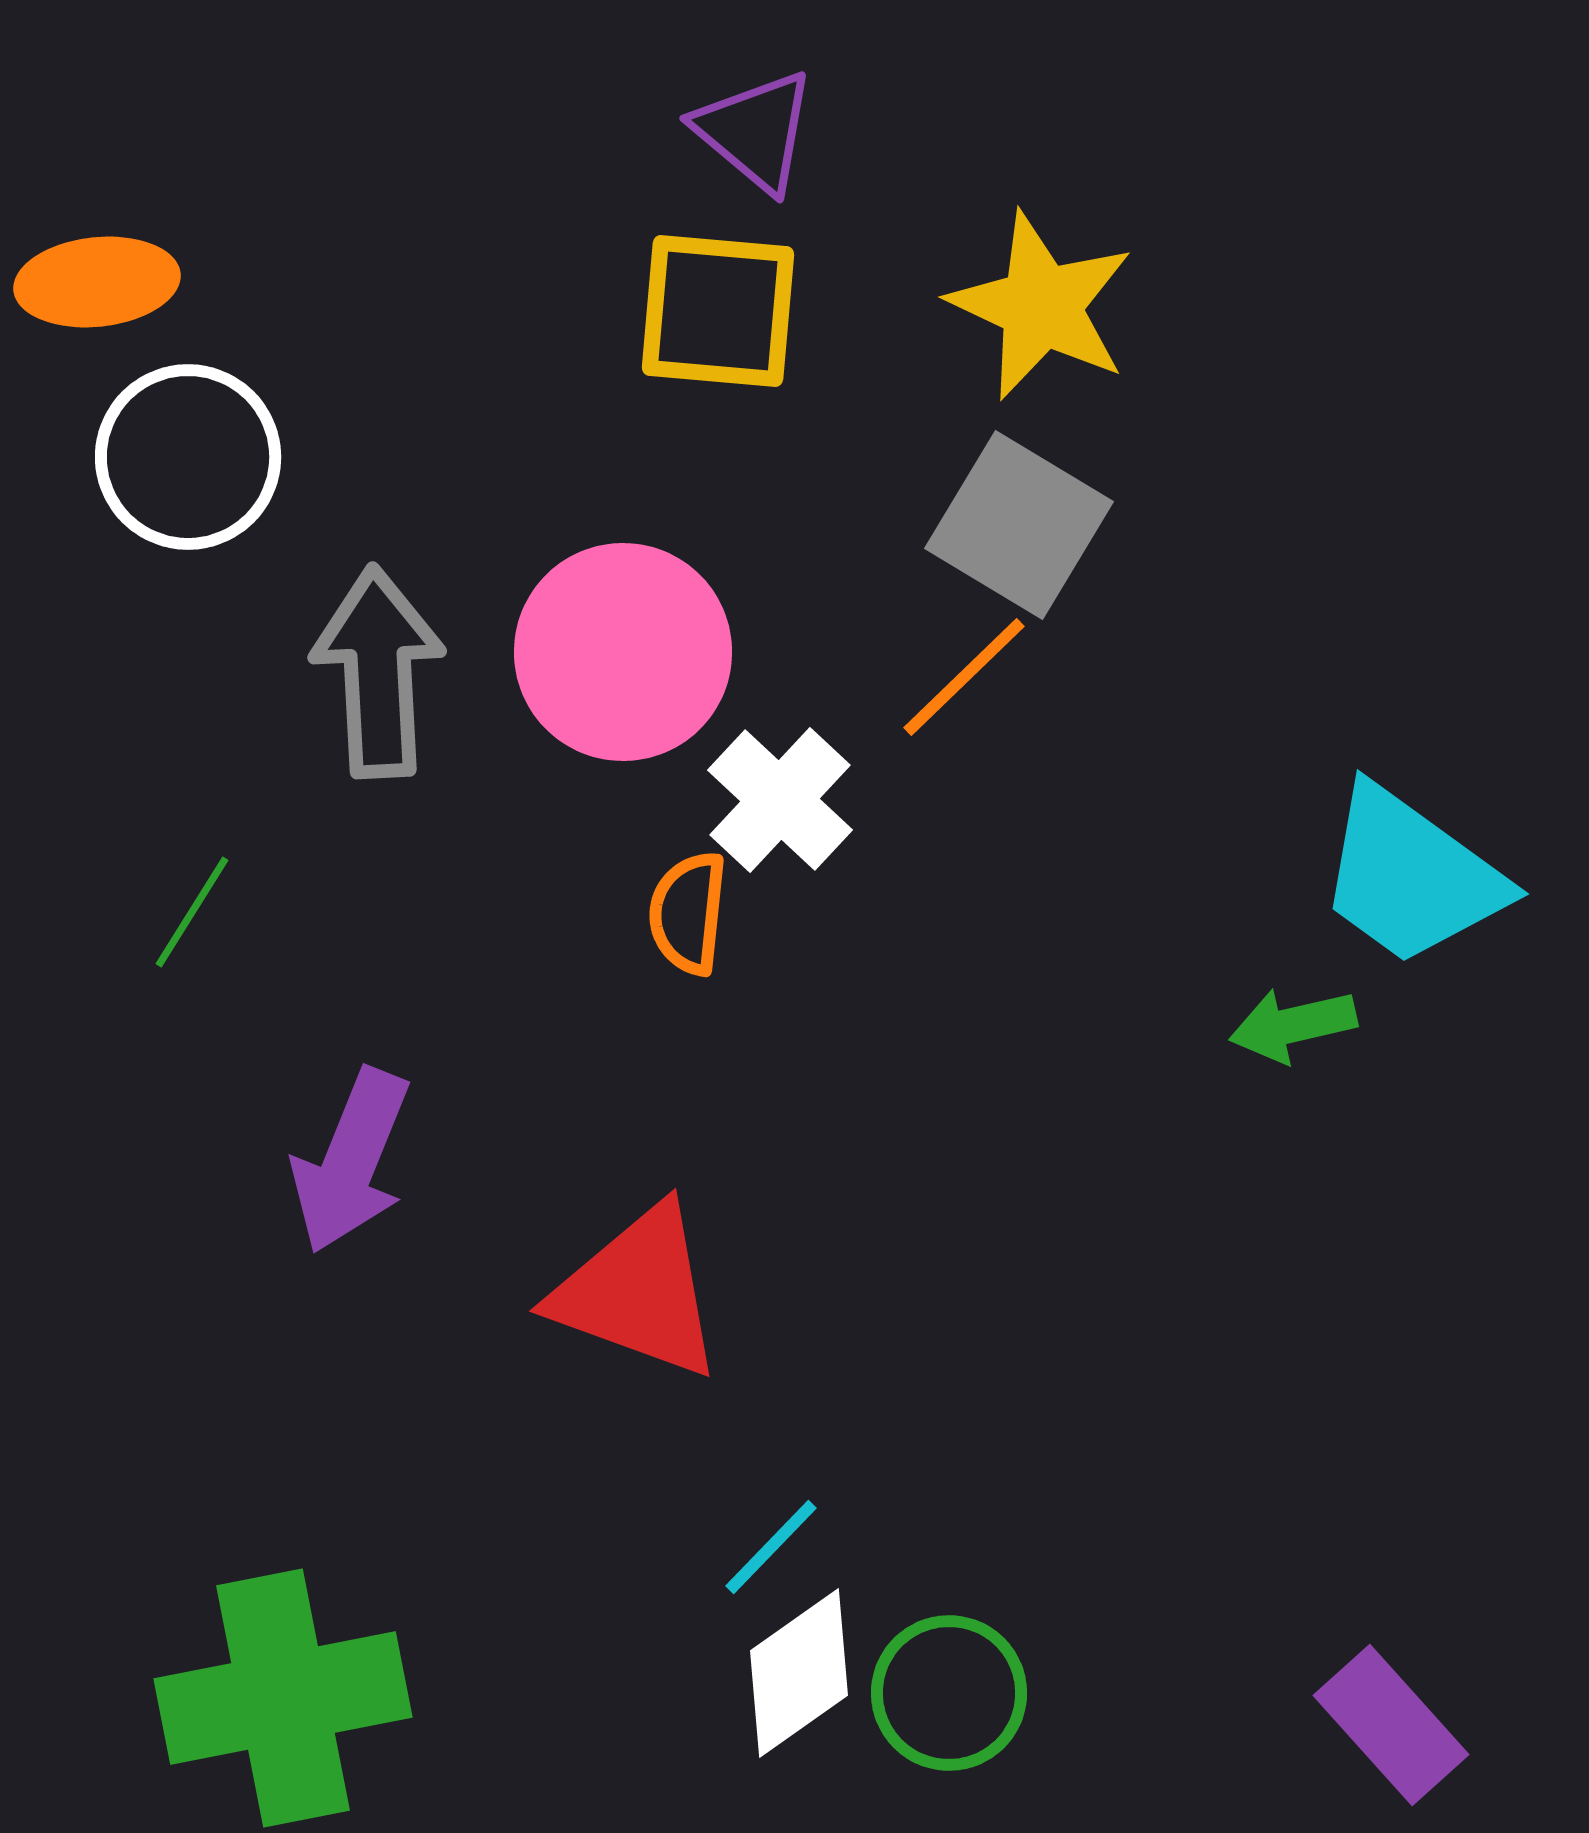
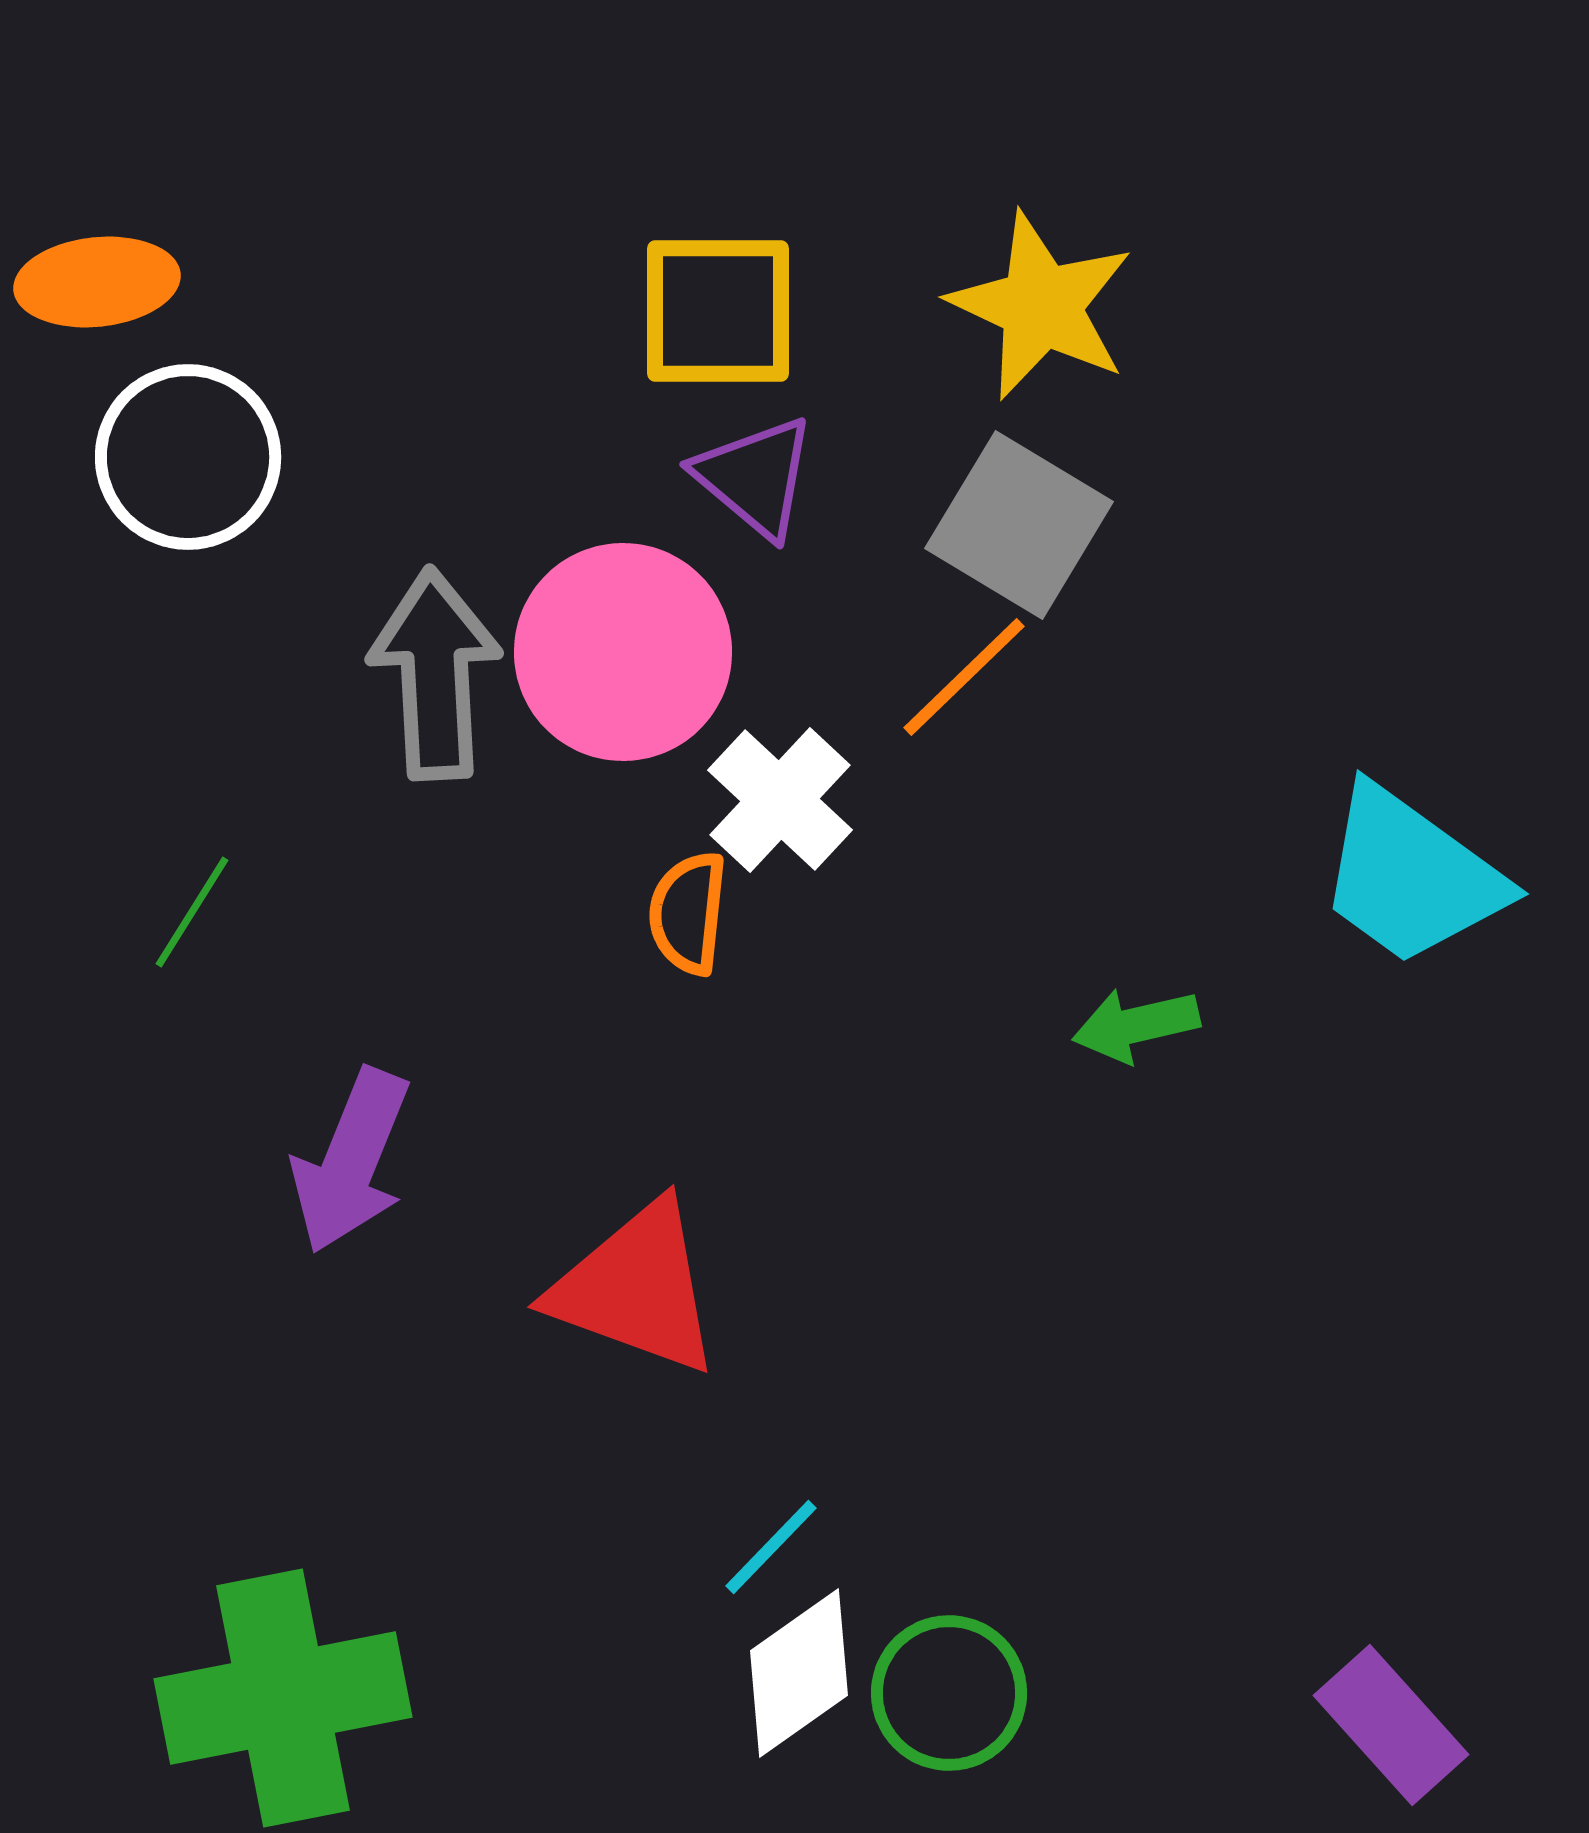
purple triangle: moved 346 px down
yellow square: rotated 5 degrees counterclockwise
gray arrow: moved 57 px right, 2 px down
green arrow: moved 157 px left
red triangle: moved 2 px left, 4 px up
